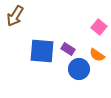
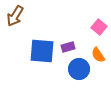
purple rectangle: moved 2 px up; rotated 48 degrees counterclockwise
orange semicircle: moved 1 px right; rotated 21 degrees clockwise
